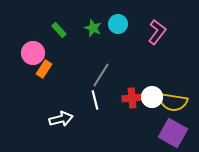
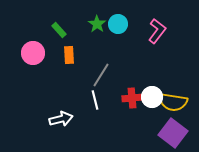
green star: moved 4 px right, 4 px up; rotated 12 degrees clockwise
pink L-shape: moved 1 px up
orange rectangle: moved 25 px right, 14 px up; rotated 36 degrees counterclockwise
purple square: rotated 8 degrees clockwise
